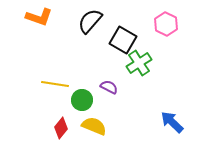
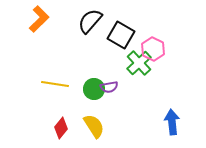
orange L-shape: moved 2 px down; rotated 64 degrees counterclockwise
pink hexagon: moved 13 px left, 25 px down
black square: moved 2 px left, 5 px up
green cross: rotated 10 degrees counterclockwise
purple semicircle: rotated 144 degrees clockwise
green circle: moved 12 px right, 11 px up
blue arrow: rotated 40 degrees clockwise
yellow semicircle: rotated 35 degrees clockwise
